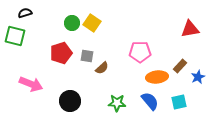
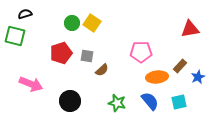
black semicircle: moved 1 px down
pink pentagon: moved 1 px right
brown semicircle: moved 2 px down
green star: rotated 12 degrees clockwise
